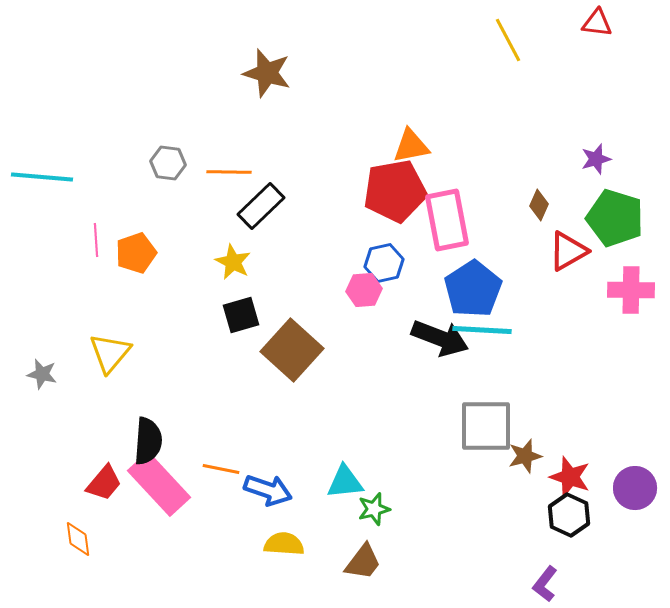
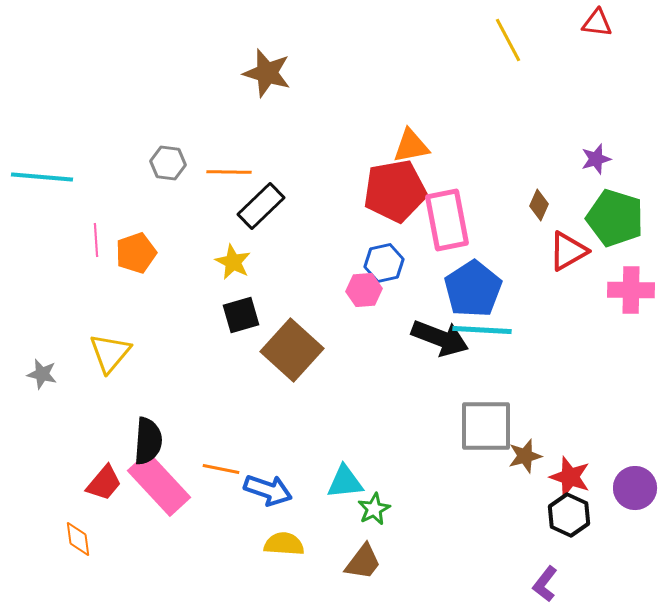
green star at (374, 509): rotated 12 degrees counterclockwise
